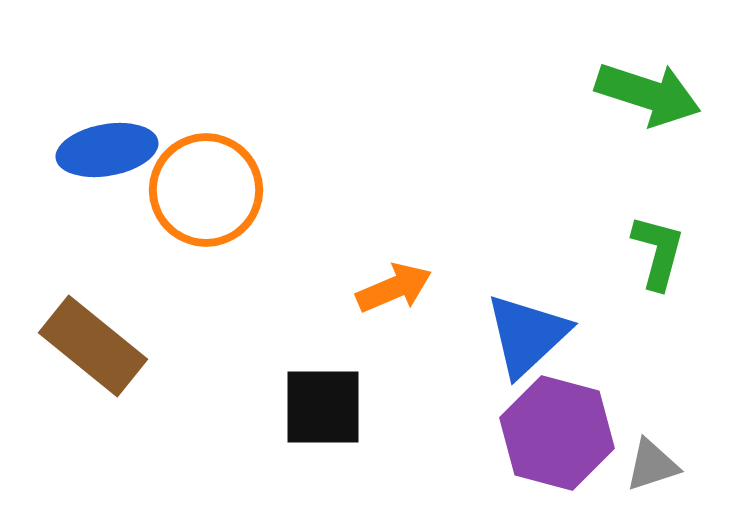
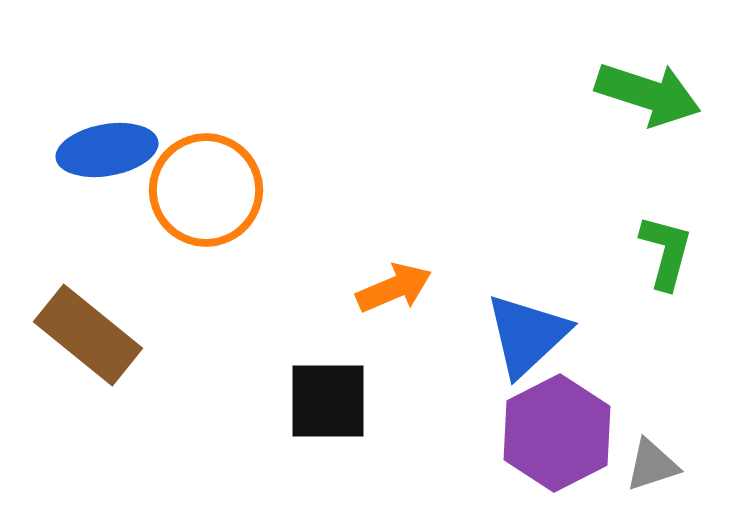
green L-shape: moved 8 px right
brown rectangle: moved 5 px left, 11 px up
black square: moved 5 px right, 6 px up
purple hexagon: rotated 18 degrees clockwise
